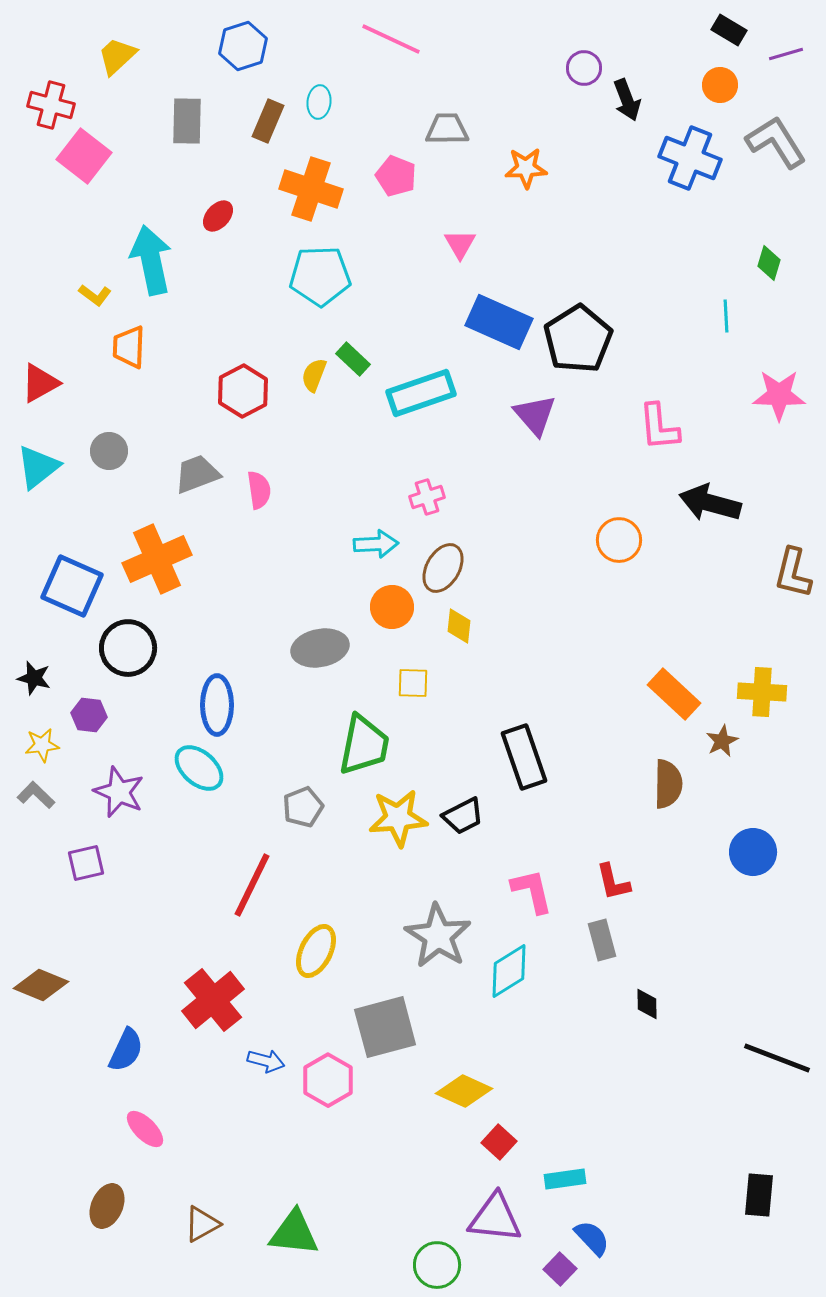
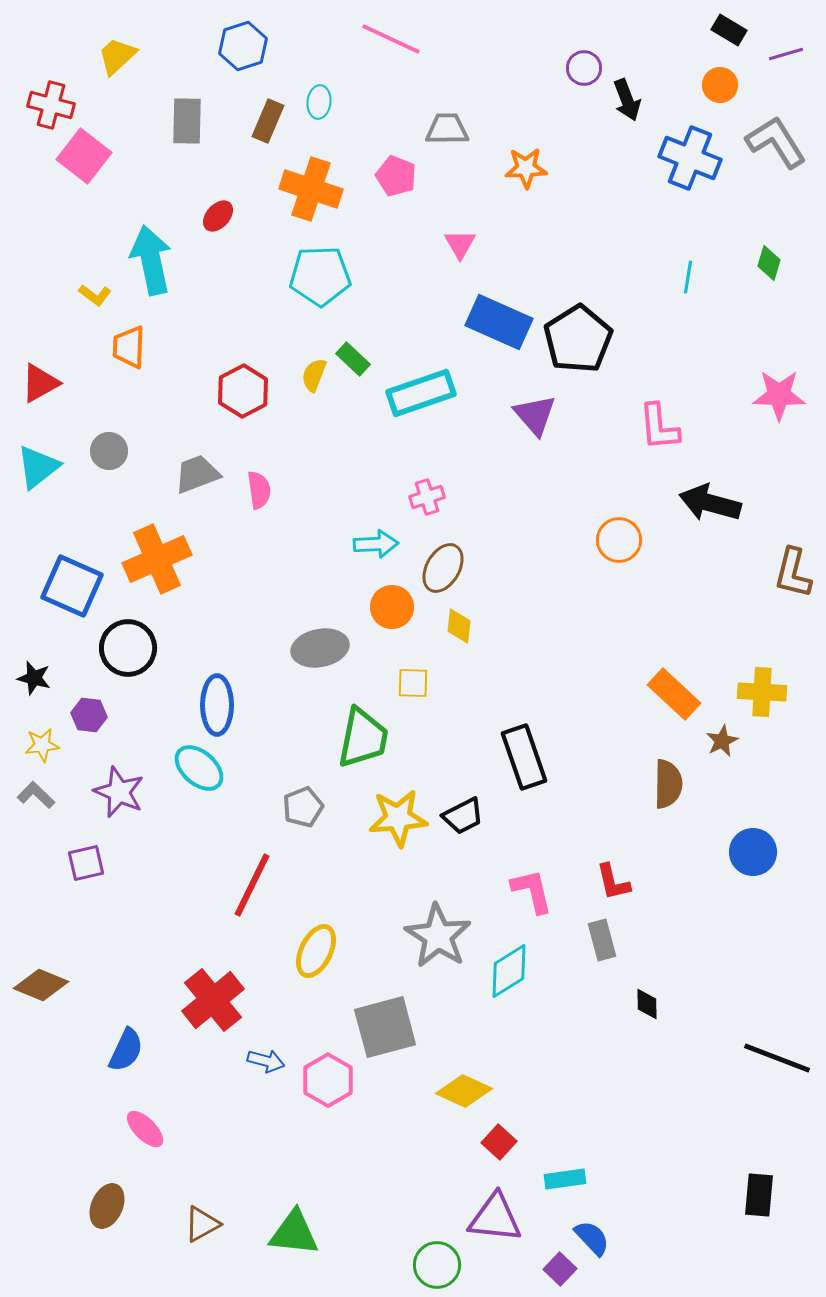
cyan line at (726, 316): moved 38 px left, 39 px up; rotated 12 degrees clockwise
green trapezoid at (364, 745): moved 1 px left, 7 px up
